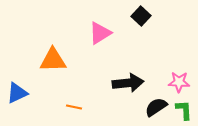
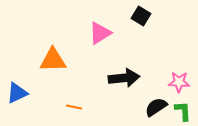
black square: rotated 12 degrees counterclockwise
black arrow: moved 4 px left, 5 px up
green L-shape: moved 1 px left, 1 px down
